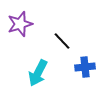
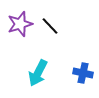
black line: moved 12 px left, 15 px up
blue cross: moved 2 px left, 6 px down; rotated 18 degrees clockwise
